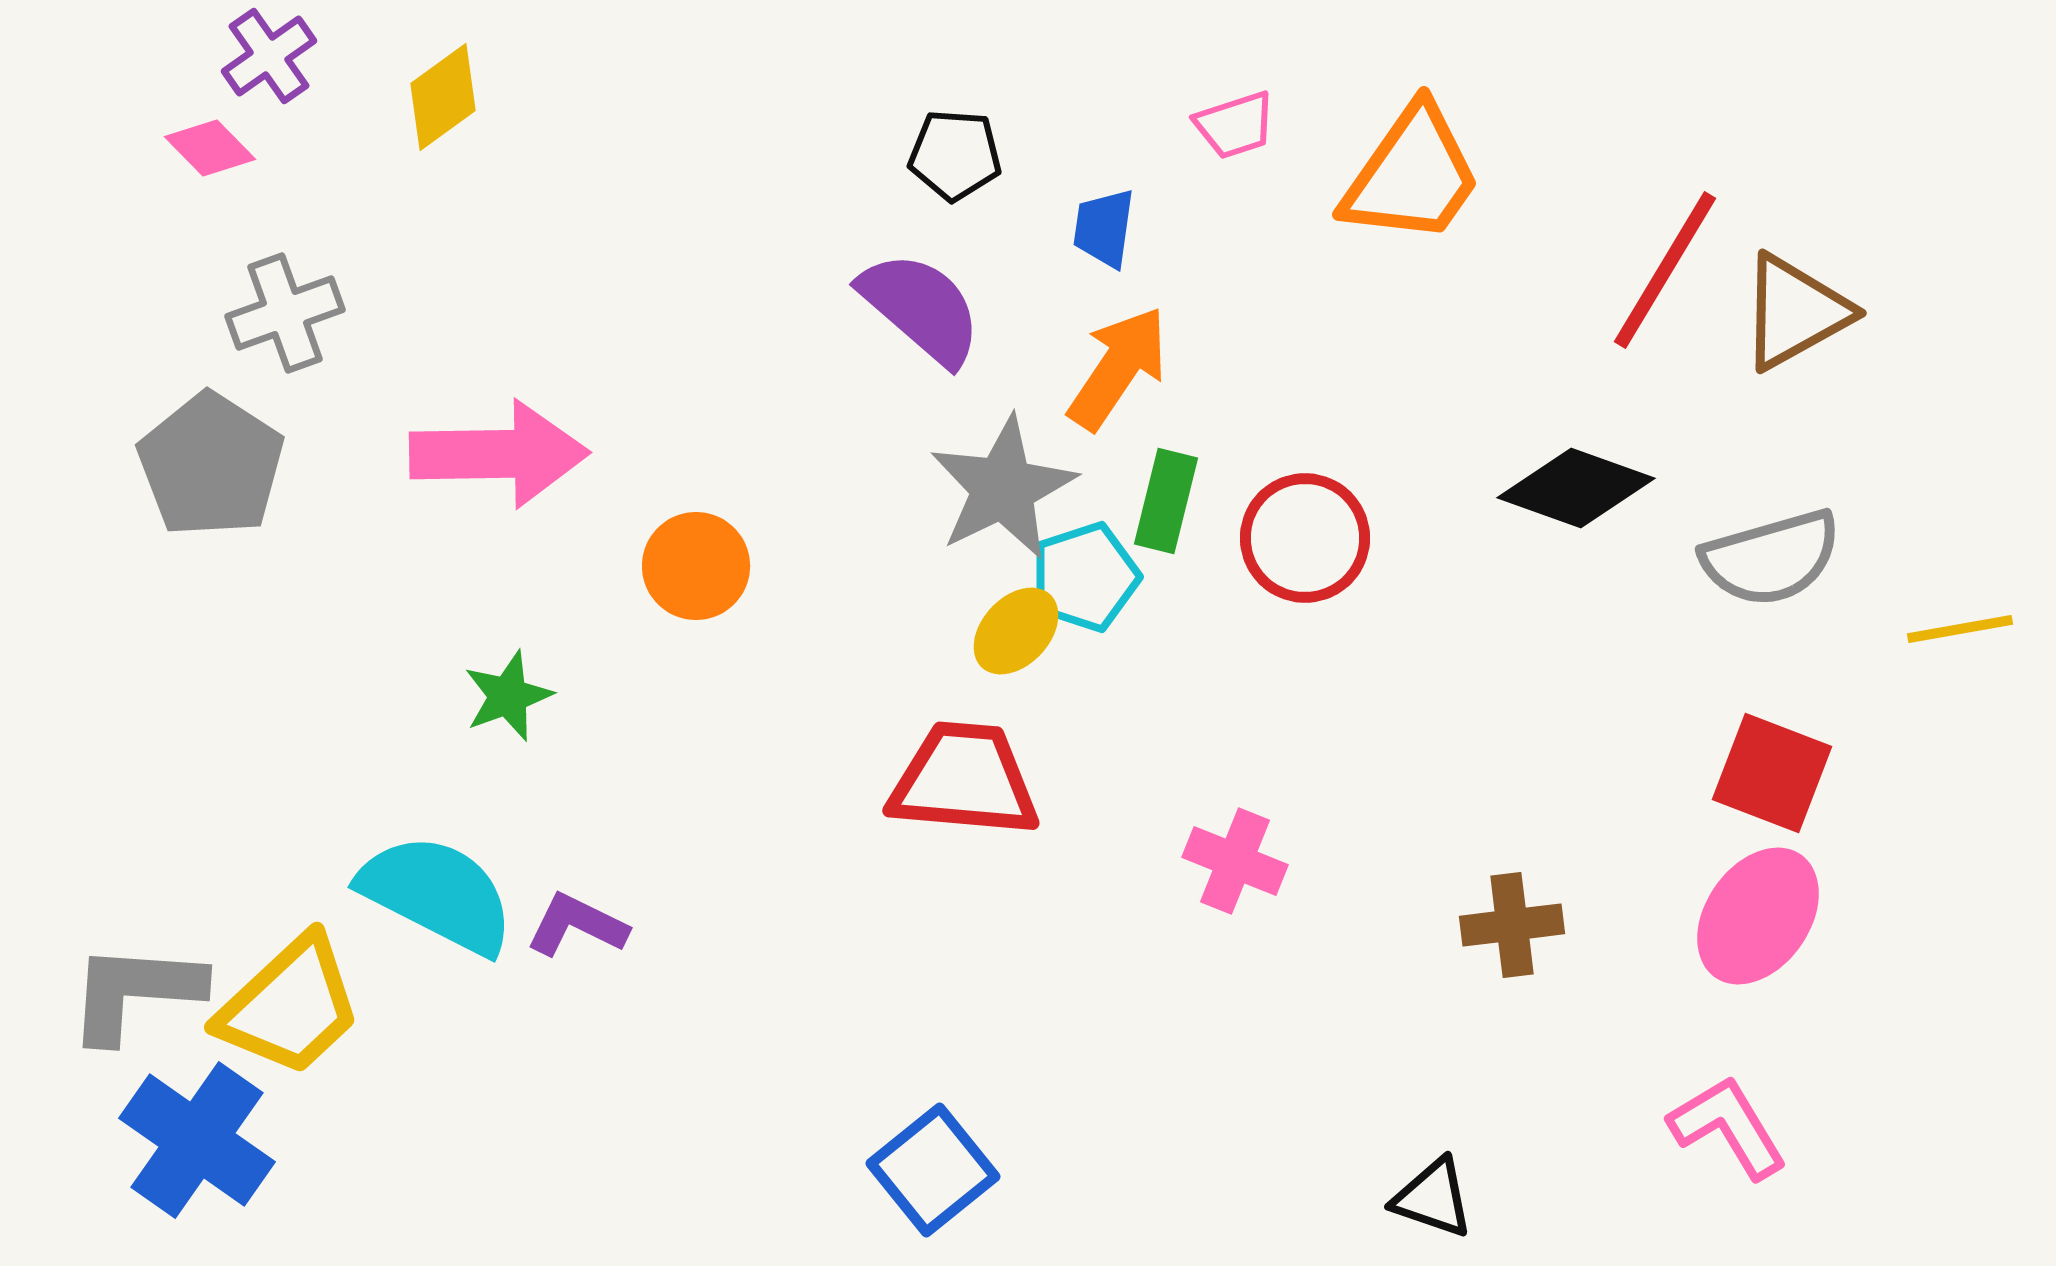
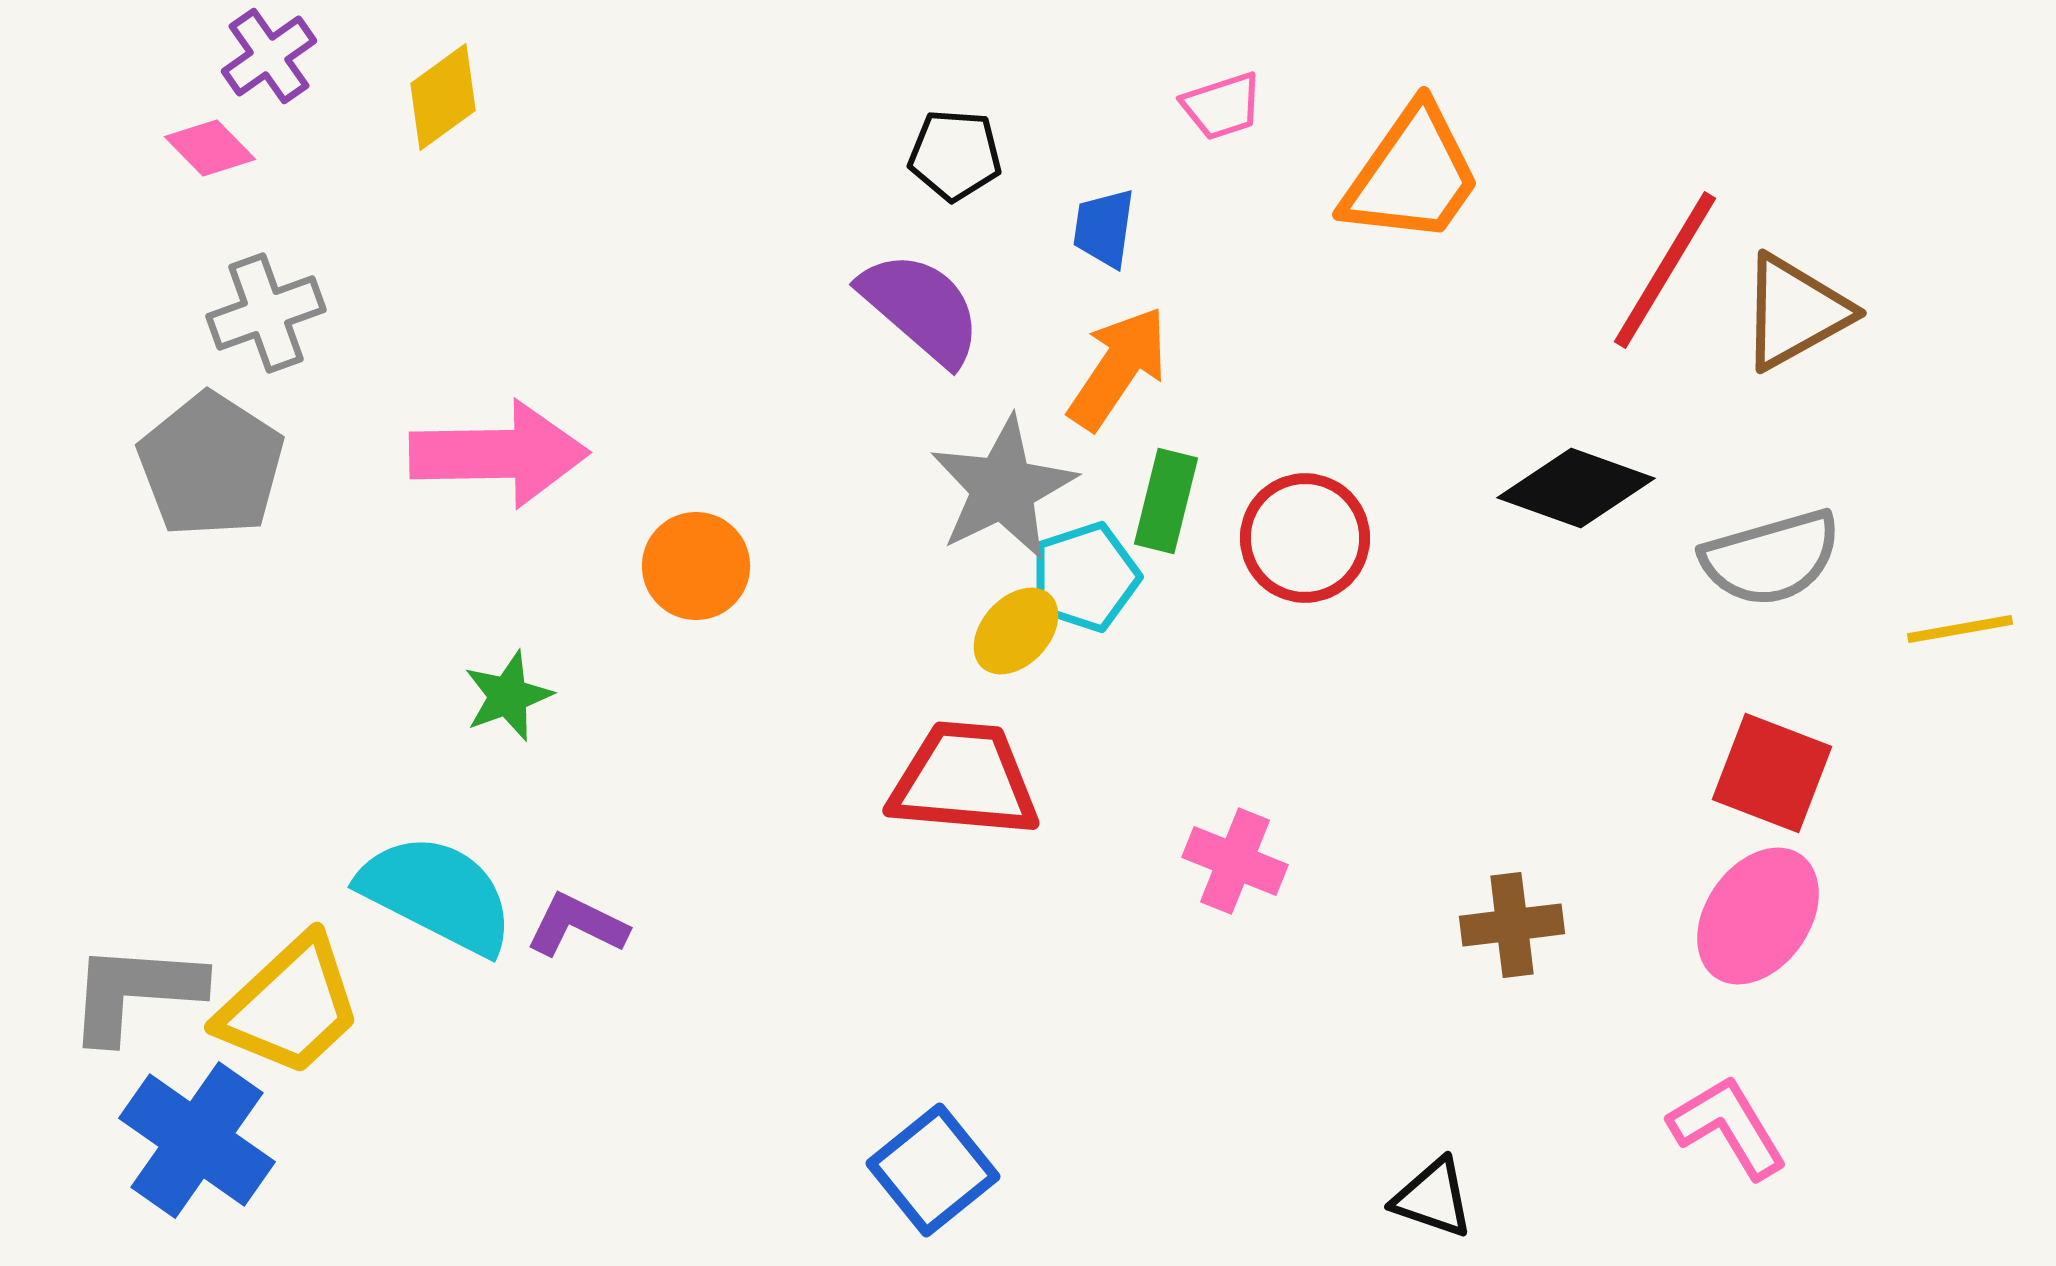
pink trapezoid: moved 13 px left, 19 px up
gray cross: moved 19 px left
